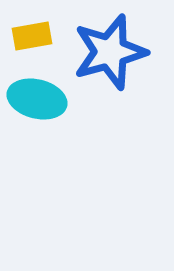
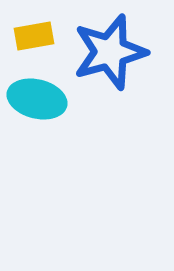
yellow rectangle: moved 2 px right
